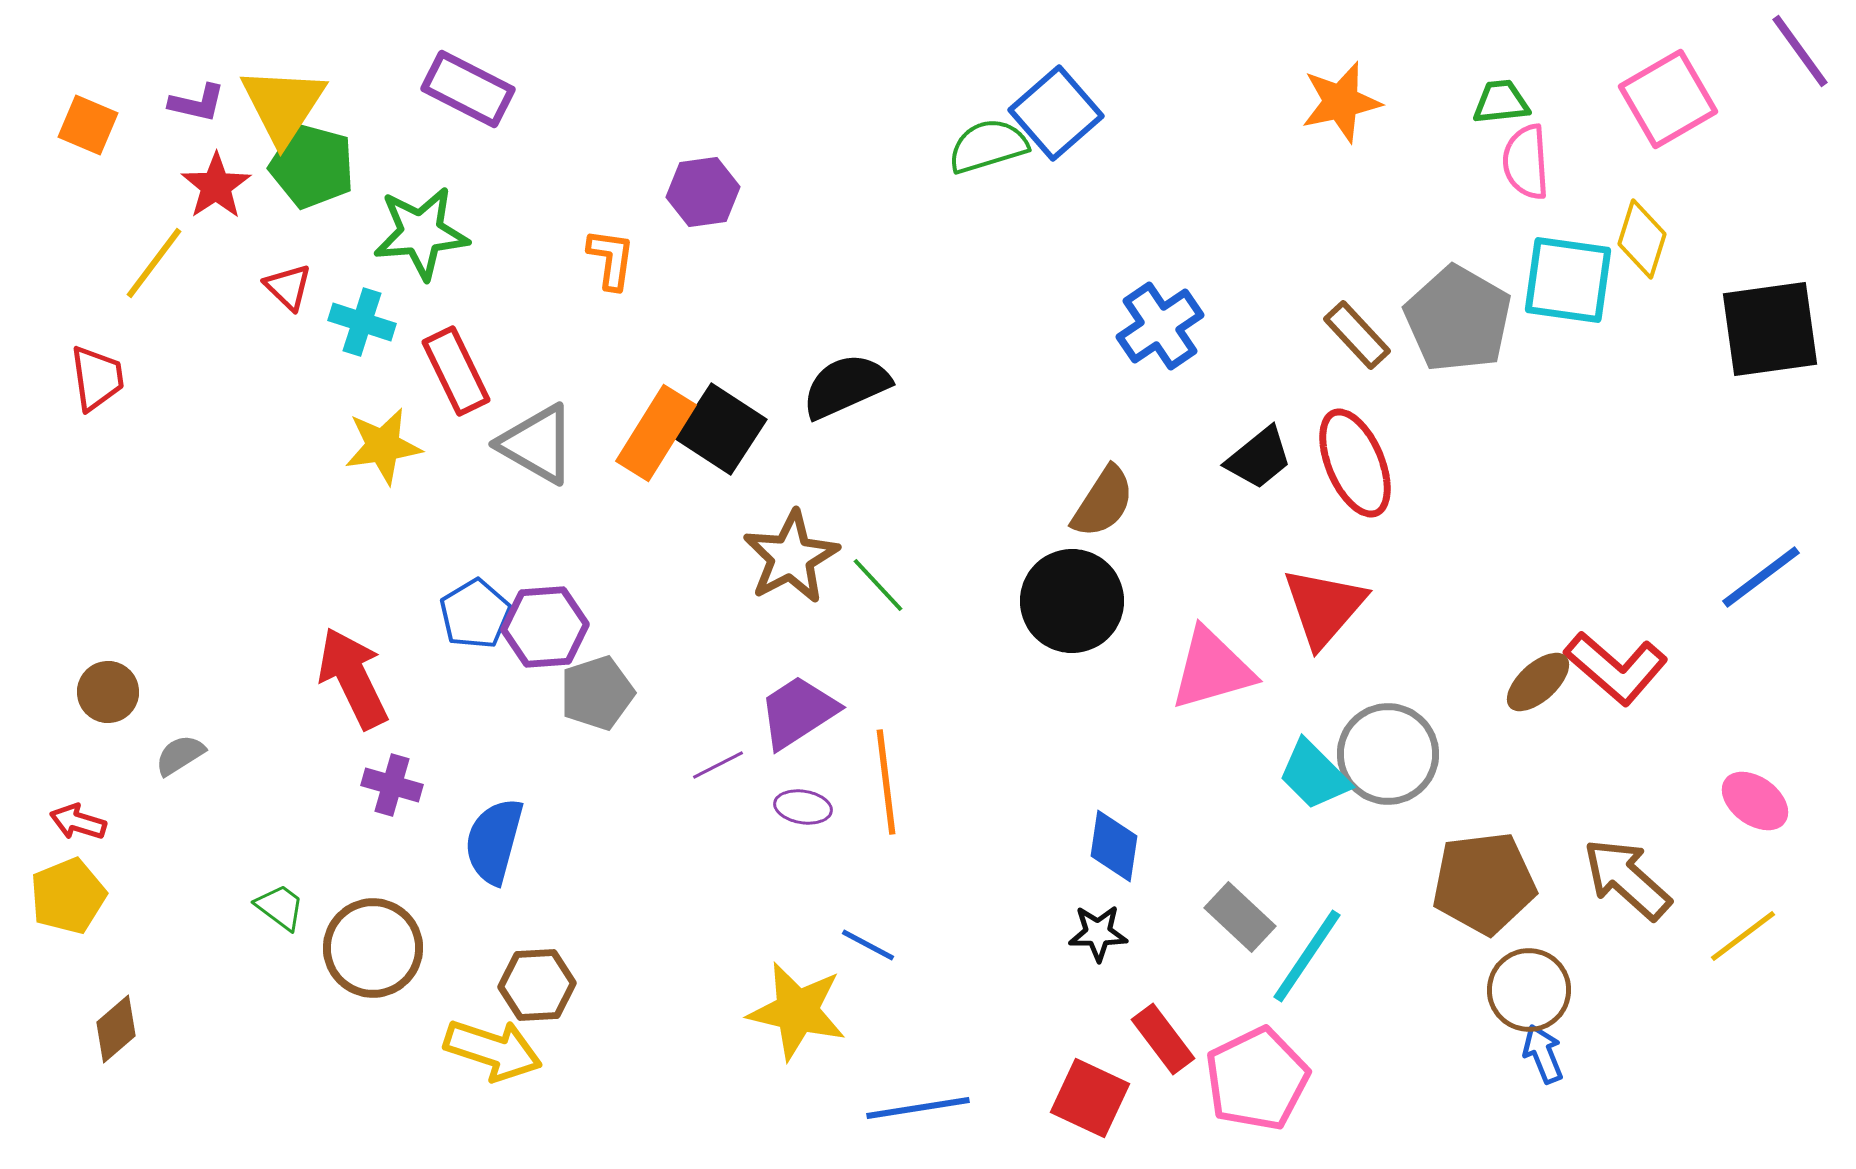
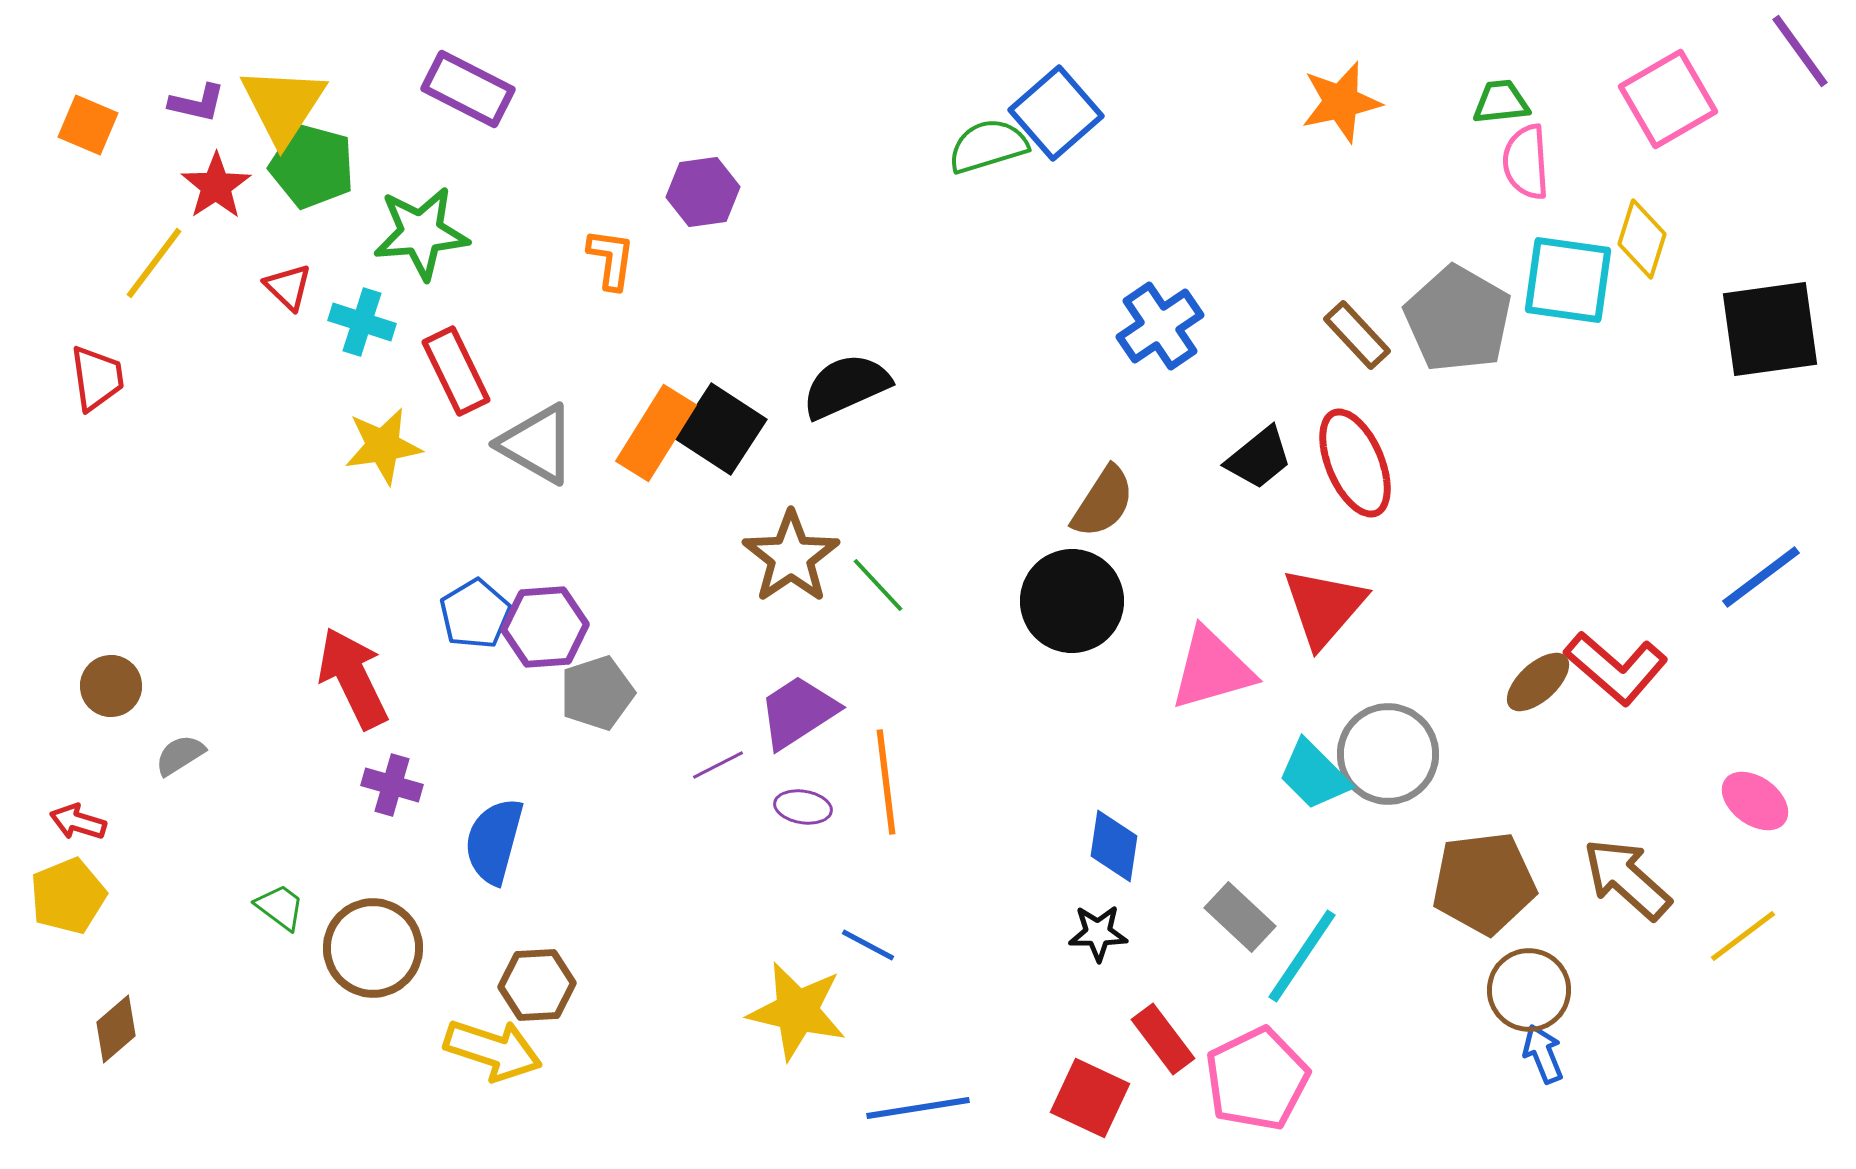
brown star at (791, 557): rotated 6 degrees counterclockwise
brown circle at (108, 692): moved 3 px right, 6 px up
cyan line at (1307, 956): moved 5 px left
